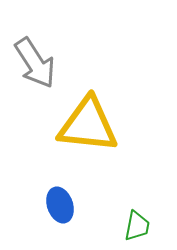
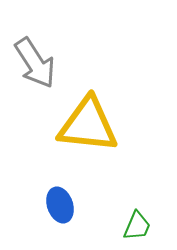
green trapezoid: rotated 12 degrees clockwise
